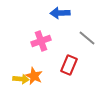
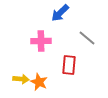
blue arrow: rotated 42 degrees counterclockwise
pink cross: rotated 18 degrees clockwise
red rectangle: rotated 18 degrees counterclockwise
orange star: moved 5 px right, 6 px down
